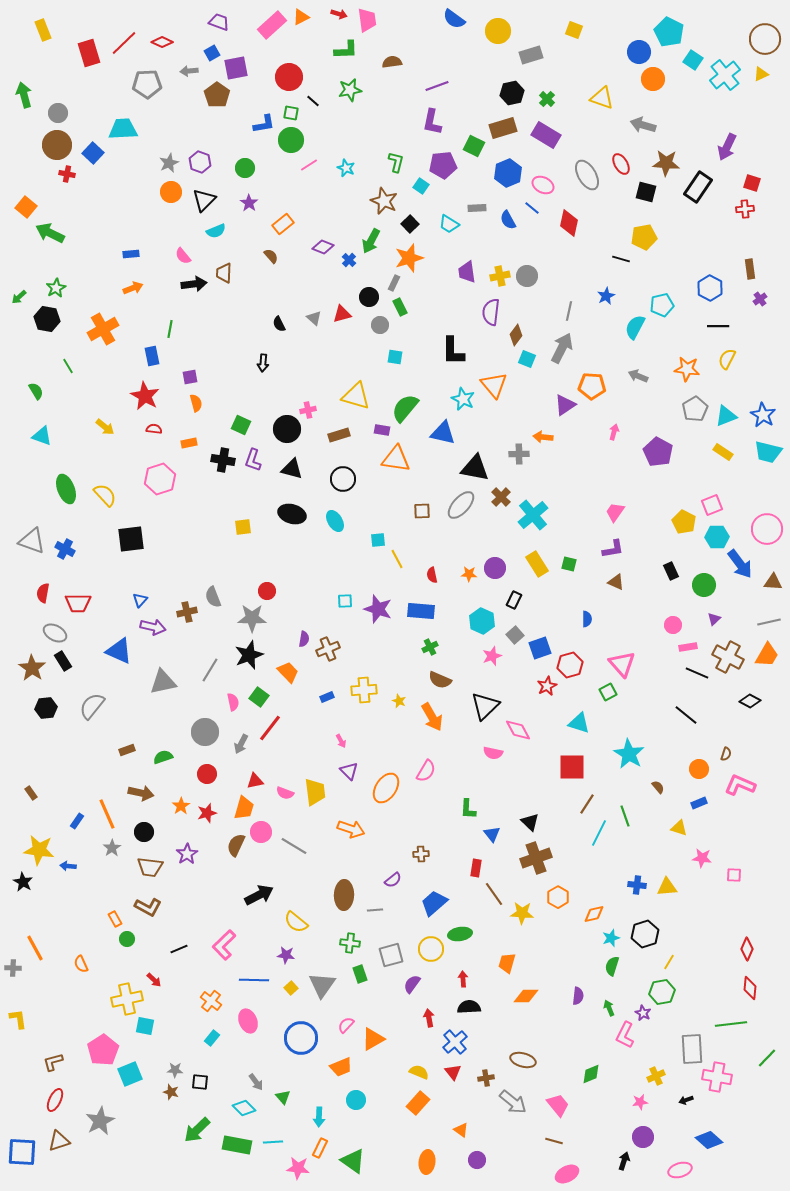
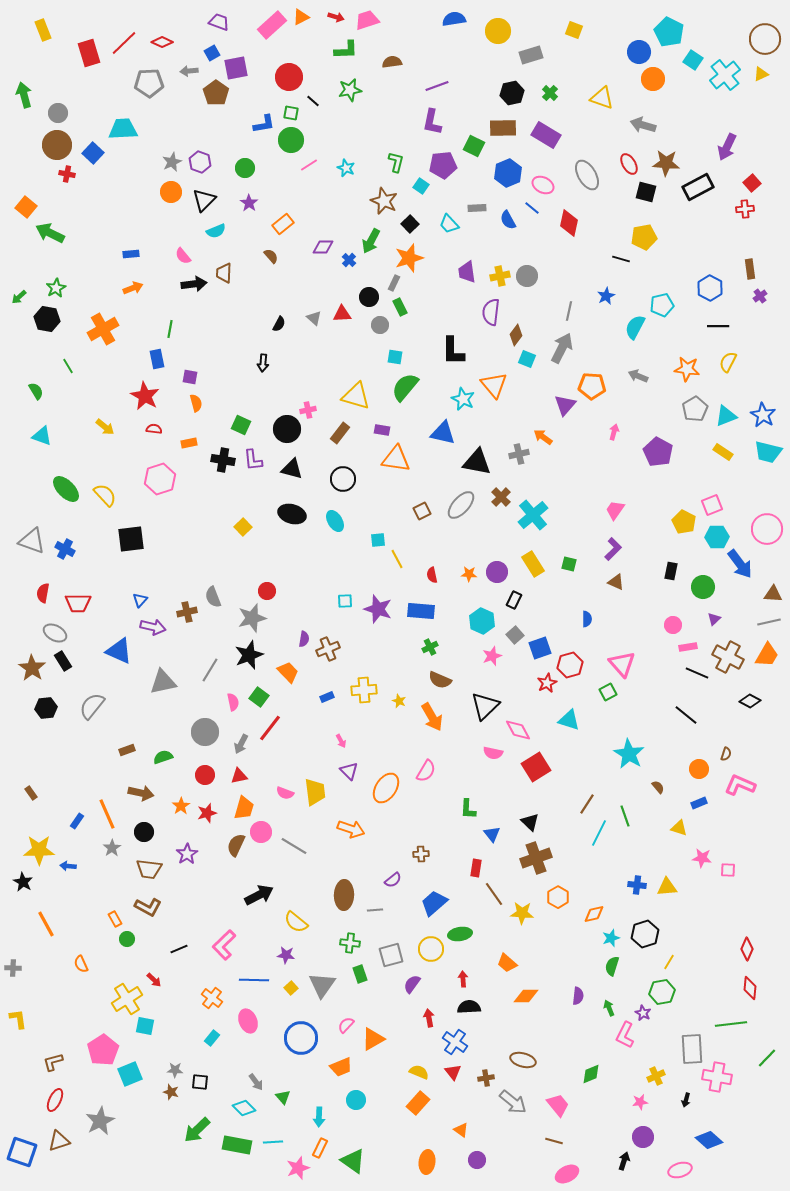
red arrow at (339, 14): moved 3 px left, 3 px down
blue semicircle at (454, 19): rotated 135 degrees clockwise
pink trapezoid at (367, 20): rotated 100 degrees counterclockwise
gray pentagon at (147, 84): moved 2 px right, 1 px up
brown pentagon at (217, 95): moved 1 px left, 2 px up
green cross at (547, 99): moved 3 px right, 6 px up
brown rectangle at (503, 128): rotated 16 degrees clockwise
gray star at (169, 163): moved 3 px right, 1 px up
red ellipse at (621, 164): moved 8 px right
red square at (752, 183): rotated 30 degrees clockwise
black rectangle at (698, 187): rotated 28 degrees clockwise
cyan trapezoid at (449, 224): rotated 15 degrees clockwise
purple diamond at (323, 247): rotated 20 degrees counterclockwise
purple cross at (760, 299): moved 3 px up
red triangle at (342, 314): rotated 12 degrees clockwise
black semicircle at (279, 324): rotated 126 degrees counterclockwise
blue rectangle at (152, 356): moved 5 px right, 3 px down
yellow semicircle at (727, 359): moved 1 px right, 3 px down
purple square at (190, 377): rotated 21 degrees clockwise
purple triangle at (565, 405): rotated 15 degrees counterclockwise
green semicircle at (405, 408): moved 21 px up
brown rectangle at (339, 435): moved 1 px right, 2 px up; rotated 35 degrees counterclockwise
orange arrow at (543, 437): rotated 30 degrees clockwise
gray cross at (519, 454): rotated 12 degrees counterclockwise
purple L-shape at (253, 460): rotated 25 degrees counterclockwise
black triangle at (475, 468): moved 2 px right, 6 px up
green ellipse at (66, 489): rotated 24 degrees counterclockwise
brown square at (422, 511): rotated 24 degrees counterclockwise
pink trapezoid at (615, 512): moved 2 px up
yellow square at (243, 527): rotated 36 degrees counterclockwise
purple L-shape at (613, 549): rotated 35 degrees counterclockwise
yellow rectangle at (537, 564): moved 4 px left
purple circle at (495, 568): moved 2 px right, 4 px down
black rectangle at (671, 571): rotated 36 degrees clockwise
brown triangle at (773, 582): moved 12 px down
green circle at (704, 585): moved 1 px left, 2 px down
gray star at (252, 618): rotated 16 degrees counterclockwise
red star at (547, 686): moved 3 px up
cyan triangle at (579, 723): moved 10 px left, 3 px up
red square at (572, 767): moved 36 px left; rotated 32 degrees counterclockwise
red circle at (207, 774): moved 2 px left, 1 px down
red triangle at (255, 781): moved 16 px left, 5 px up
yellow star at (39, 850): rotated 8 degrees counterclockwise
brown trapezoid at (150, 867): moved 1 px left, 2 px down
pink square at (734, 875): moved 6 px left, 5 px up
orange line at (35, 948): moved 11 px right, 24 px up
orange trapezoid at (507, 963): rotated 65 degrees counterclockwise
yellow cross at (127, 999): rotated 20 degrees counterclockwise
orange cross at (211, 1001): moved 1 px right, 3 px up
blue cross at (455, 1042): rotated 15 degrees counterclockwise
black arrow at (686, 1100): rotated 56 degrees counterclockwise
blue square at (22, 1152): rotated 16 degrees clockwise
pink star at (298, 1168): rotated 25 degrees counterclockwise
